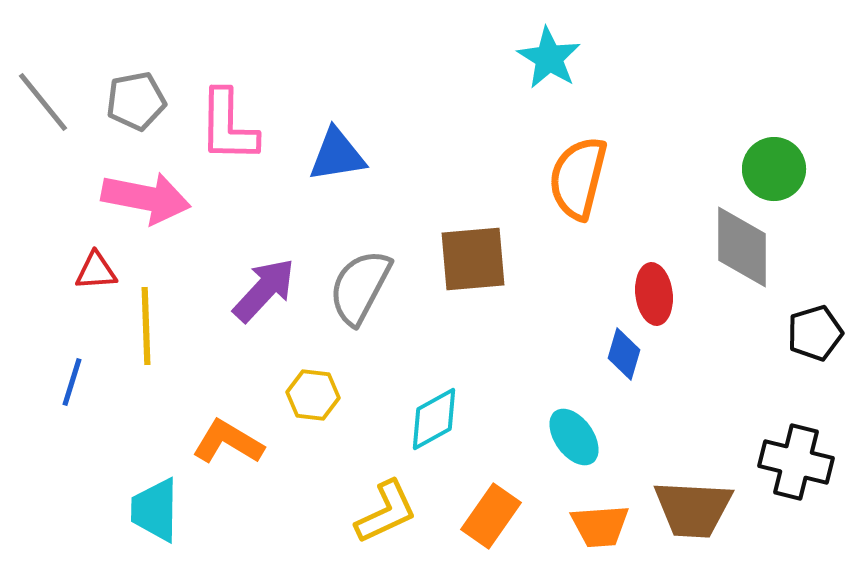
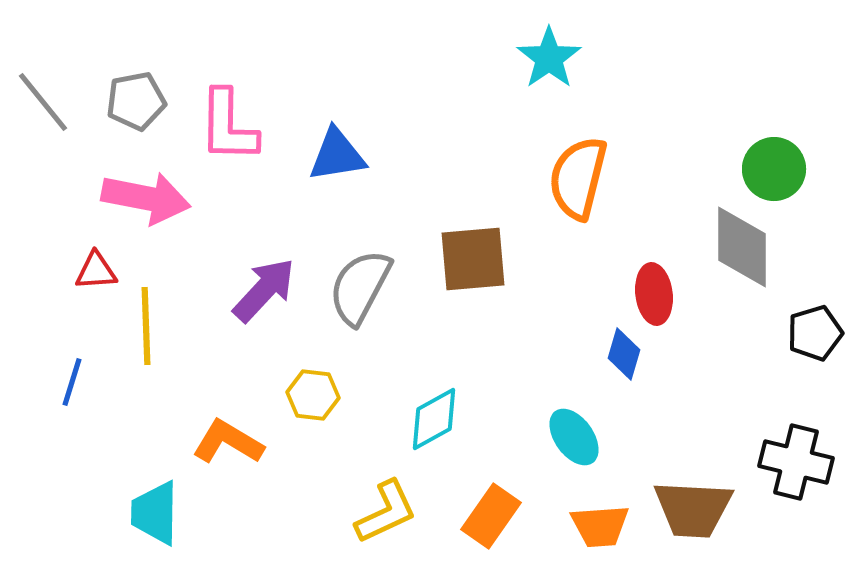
cyan star: rotated 6 degrees clockwise
cyan trapezoid: moved 3 px down
